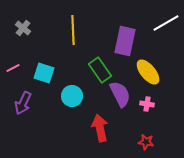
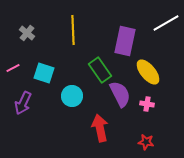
gray cross: moved 4 px right, 5 px down
